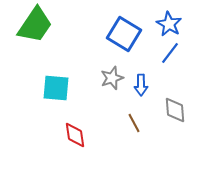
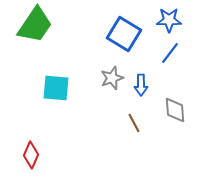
blue star: moved 4 px up; rotated 30 degrees counterclockwise
red diamond: moved 44 px left, 20 px down; rotated 32 degrees clockwise
